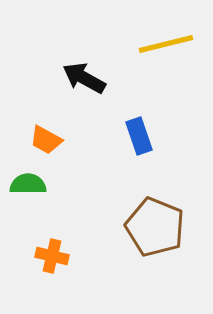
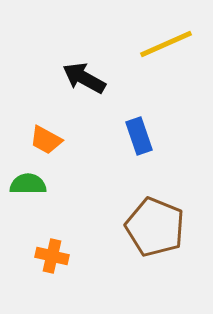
yellow line: rotated 10 degrees counterclockwise
